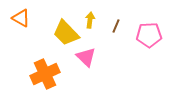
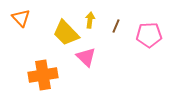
orange triangle: rotated 18 degrees clockwise
orange cross: moved 2 px left, 1 px down; rotated 16 degrees clockwise
